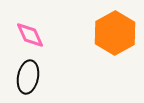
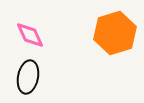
orange hexagon: rotated 12 degrees clockwise
